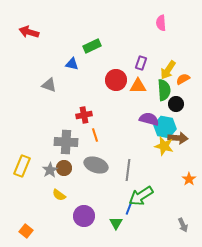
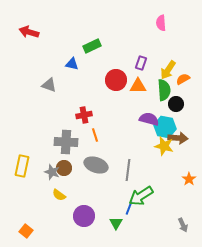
yellow rectangle: rotated 10 degrees counterclockwise
gray star: moved 2 px right, 2 px down; rotated 21 degrees counterclockwise
